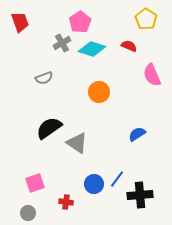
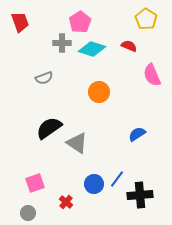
gray cross: rotated 30 degrees clockwise
red cross: rotated 32 degrees clockwise
